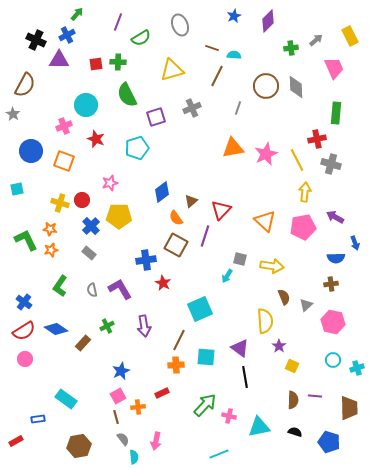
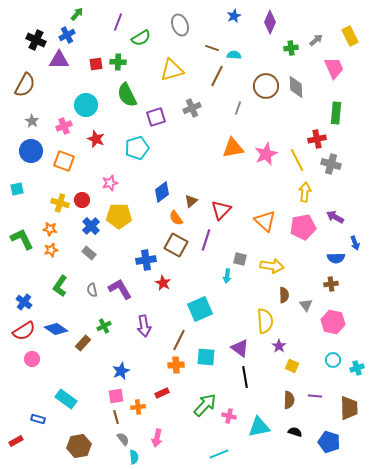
purple diamond at (268, 21): moved 2 px right, 1 px down; rotated 20 degrees counterclockwise
gray star at (13, 114): moved 19 px right, 7 px down
purple line at (205, 236): moved 1 px right, 4 px down
green L-shape at (26, 240): moved 4 px left, 1 px up
cyan arrow at (227, 276): rotated 24 degrees counterclockwise
brown semicircle at (284, 297): moved 2 px up; rotated 21 degrees clockwise
gray triangle at (306, 305): rotated 24 degrees counterclockwise
green cross at (107, 326): moved 3 px left
pink circle at (25, 359): moved 7 px right
pink square at (118, 396): moved 2 px left; rotated 21 degrees clockwise
brown semicircle at (293, 400): moved 4 px left
blue rectangle at (38, 419): rotated 24 degrees clockwise
pink arrow at (156, 441): moved 1 px right, 3 px up
